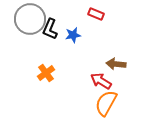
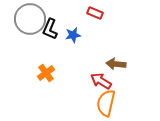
red rectangle: moved 1 px left, 1 px up
orange semicircle: rotated 16 degrees counterclockwise
